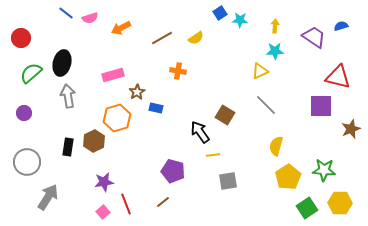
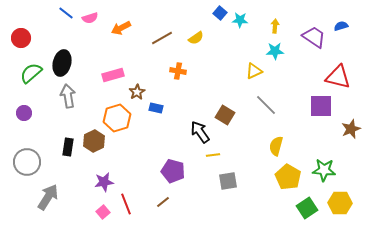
blue square at (220, 13): rotated 16 degrees counterclockwise
yellow triangle at (260, 71): moved 6 px left
yellow pentagon at (288, 177): rotated 10 degrees counterclockwise
